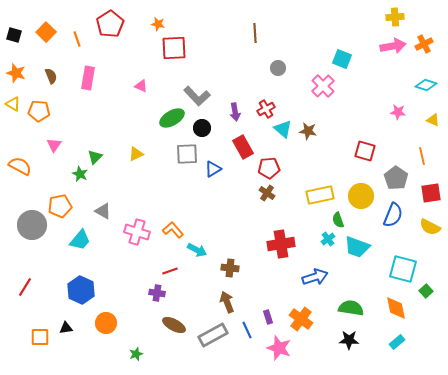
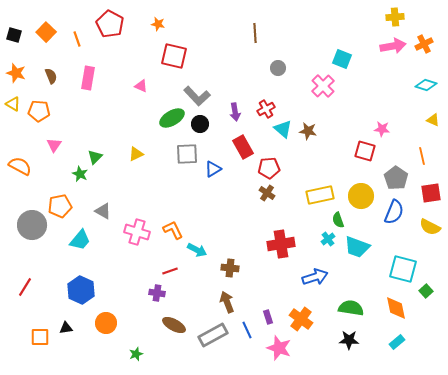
red pentagon at (110, 24): rotated 12 degrees counterclockwise
red square at (174, 48): moved 8 px down; rotated 16 degrees clockwise
pink star at (398, 112): moved 16 px left, 17 px down
black circle at (202, 128): moved 2 px left, 4 px up
blue semicircle at (393, 215): moved 1 px right, 3 px up
orange L-shape at (173, 230): rotated 15 degrees clockwise
